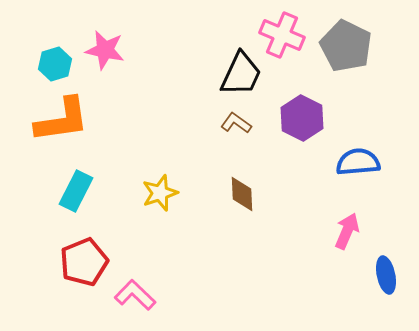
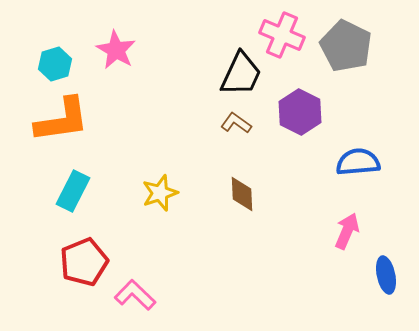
pink star: moved 11 px right; rotated 18 degrees clockwise
purple hexagon: moved 2 px left, 6 px up
cyan rectangle: moved 3 px left
